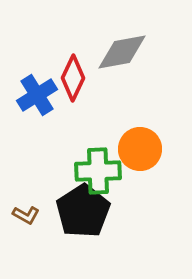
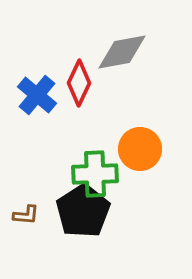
red diamond: moved 6 px right, 5 px down
blue cross: rotated 18 degrees counterclockwise
green cross: moved 3 px left, 3 px down
brown L-shape: rotated 24 degrees counterclockwise
